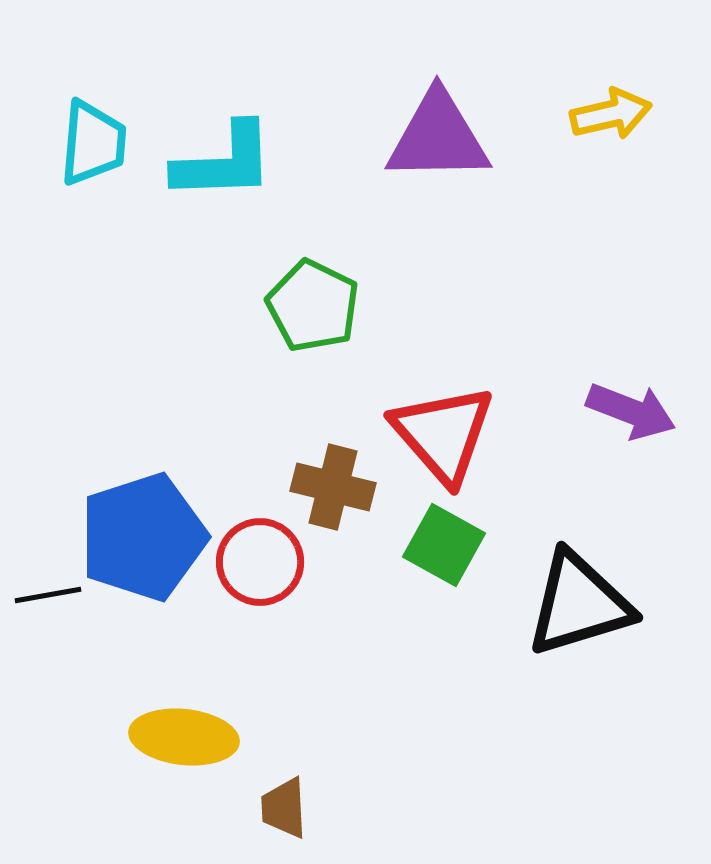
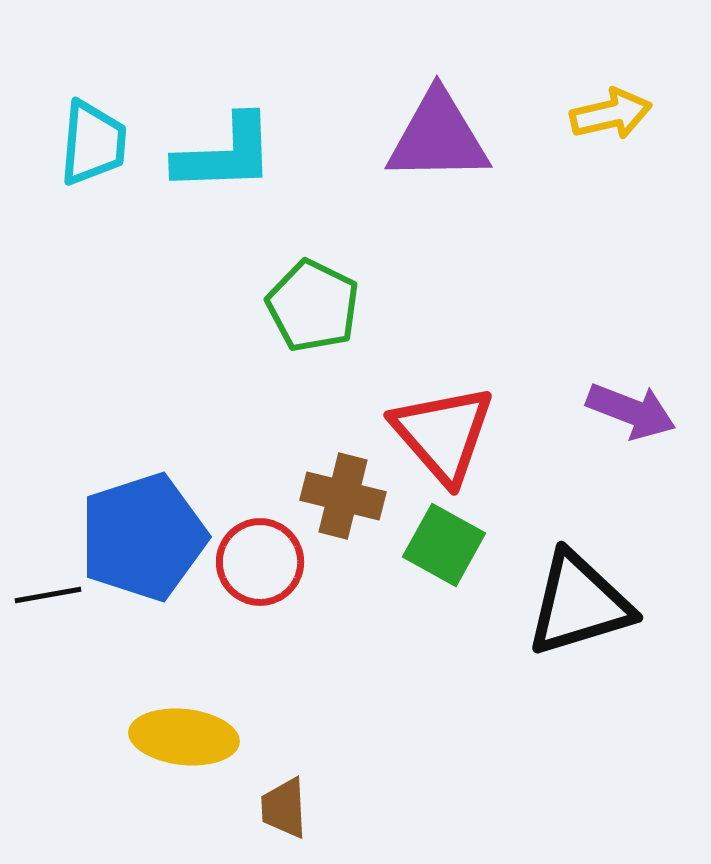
cyan L-shape: moved 1 px right, 8 px up
brown cross: moved 10 px right, 9 px down
